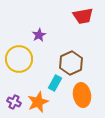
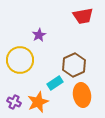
yellow circle: moved 1 px right, 1 px down
brown hexagon: moved 3 px right, 2 px down
cyan rectangle: rotated 28 degrees clockwise
